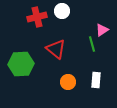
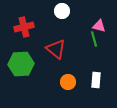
red cross: moved 13 px left, 10 px down
pink triangle: moved 3 px left, 4 px up; rotated 48 degrees clockwise
green line: moved 2 px right, 5 px up
